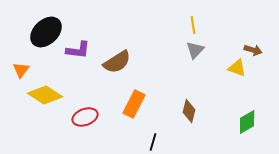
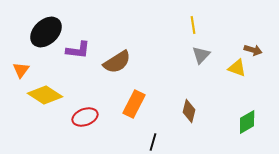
gray triangle: moved 6 px right, 5 px down
